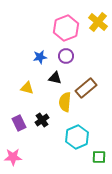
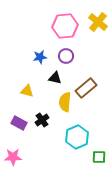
pink hexagon: moved 1 px left, 2 px up; rotated 15 degrees clockwise
yellow triangle: moved 3 px down
purple rectangle: rotated 35 degrees counterclockwise
